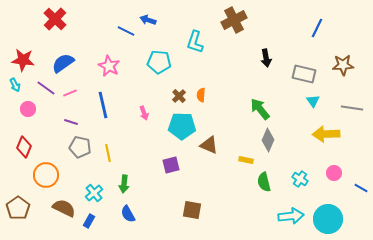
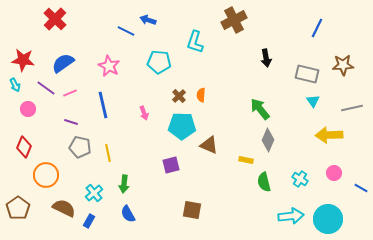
gray rectangle at (304, 74): moved 3 px right
gray line at (352, 108): rotated 20 degrees counterclockwise
yellow arrow at (326, 134): moved 3 px right, 1 px down
